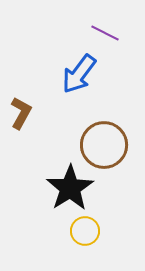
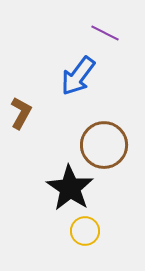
blue arrow: moved 1 px left, 2 px down
black star: rotated 6 degrees counterclockwise
